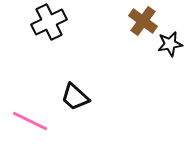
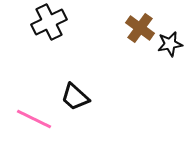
brown cross: moved 3 px left, 7 px down
pink line: moved 4 px right, 2 px up
